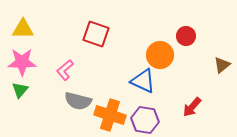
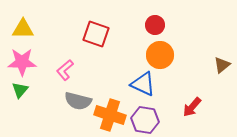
red circle: moved 31 px left, 11 px up
blue triangle: moved 3 px down
